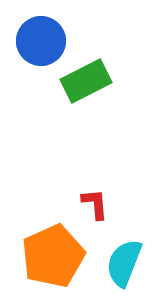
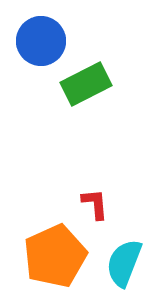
green rectangle: moved 3 px down
orange pentagon: moved 2 px right
